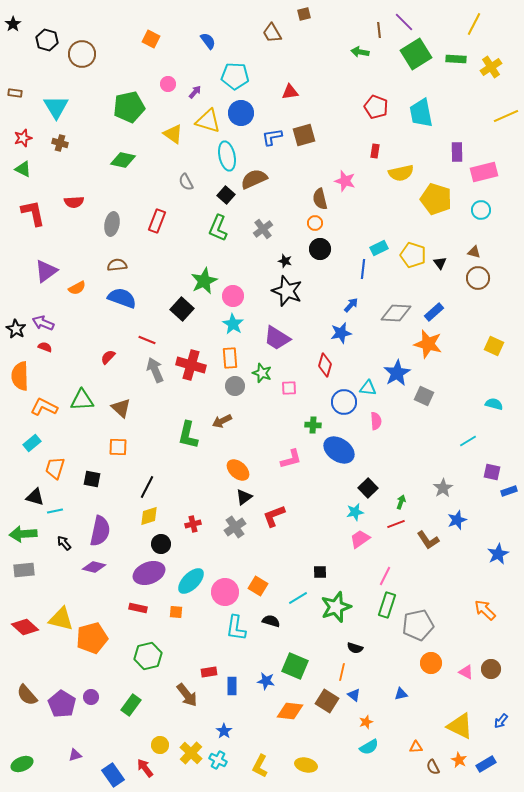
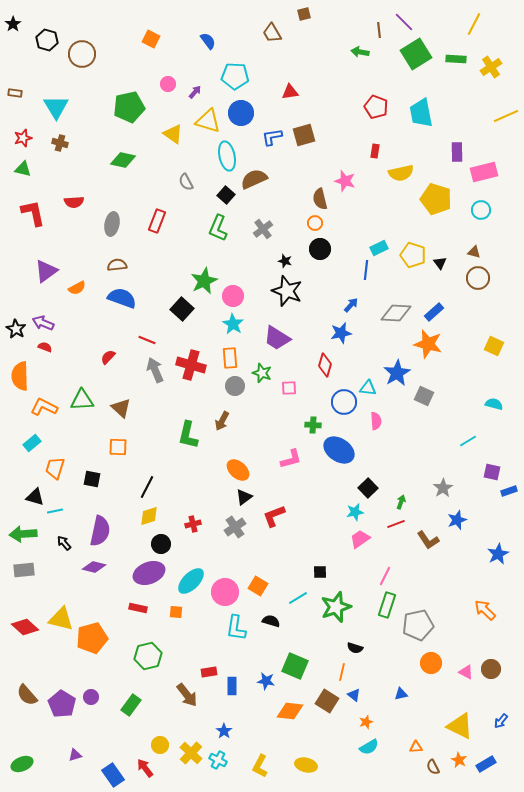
green triangle at (23, 169): rotated 12 degrees counterclockwise
blue line at (363, 269): moved 3 px right, 1 px down
brown arrow at (222, 421): rotated 36 degrees counterclockwise
